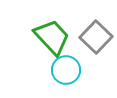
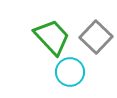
cyan circle: moved 4 px right, 2 px down
